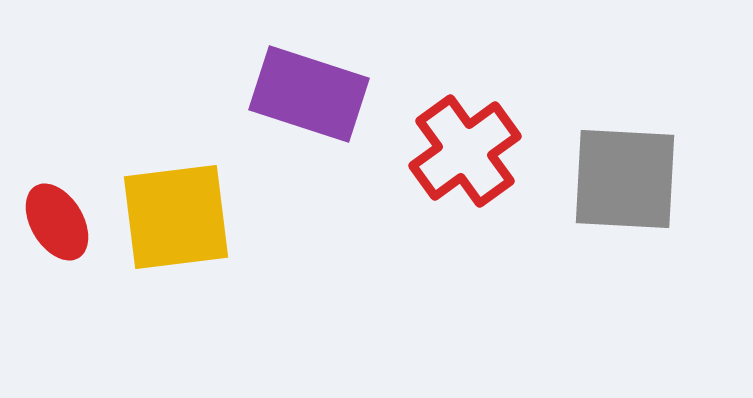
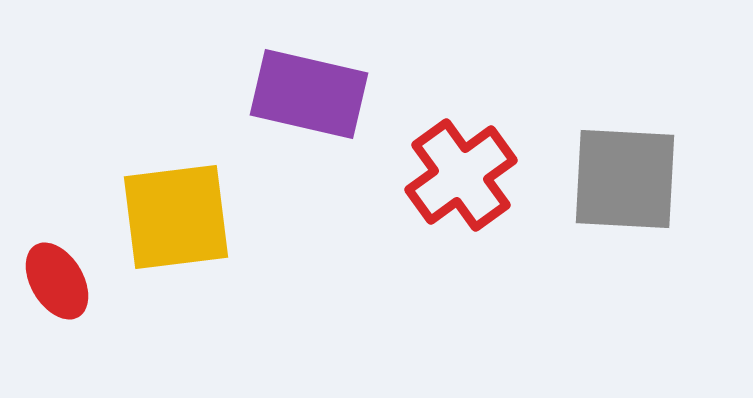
purple rectangle: rotated 5 degrees counterclockwise
red cross: moved 4 px left, 24 px down
red ellipse: moved 59 px down
